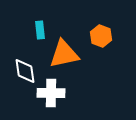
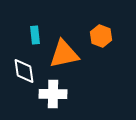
cyan rectangle: moved 5 px left, 5 px down
white diamond: moved 1 px left
white cross: moved 2 px right, 1 px down
